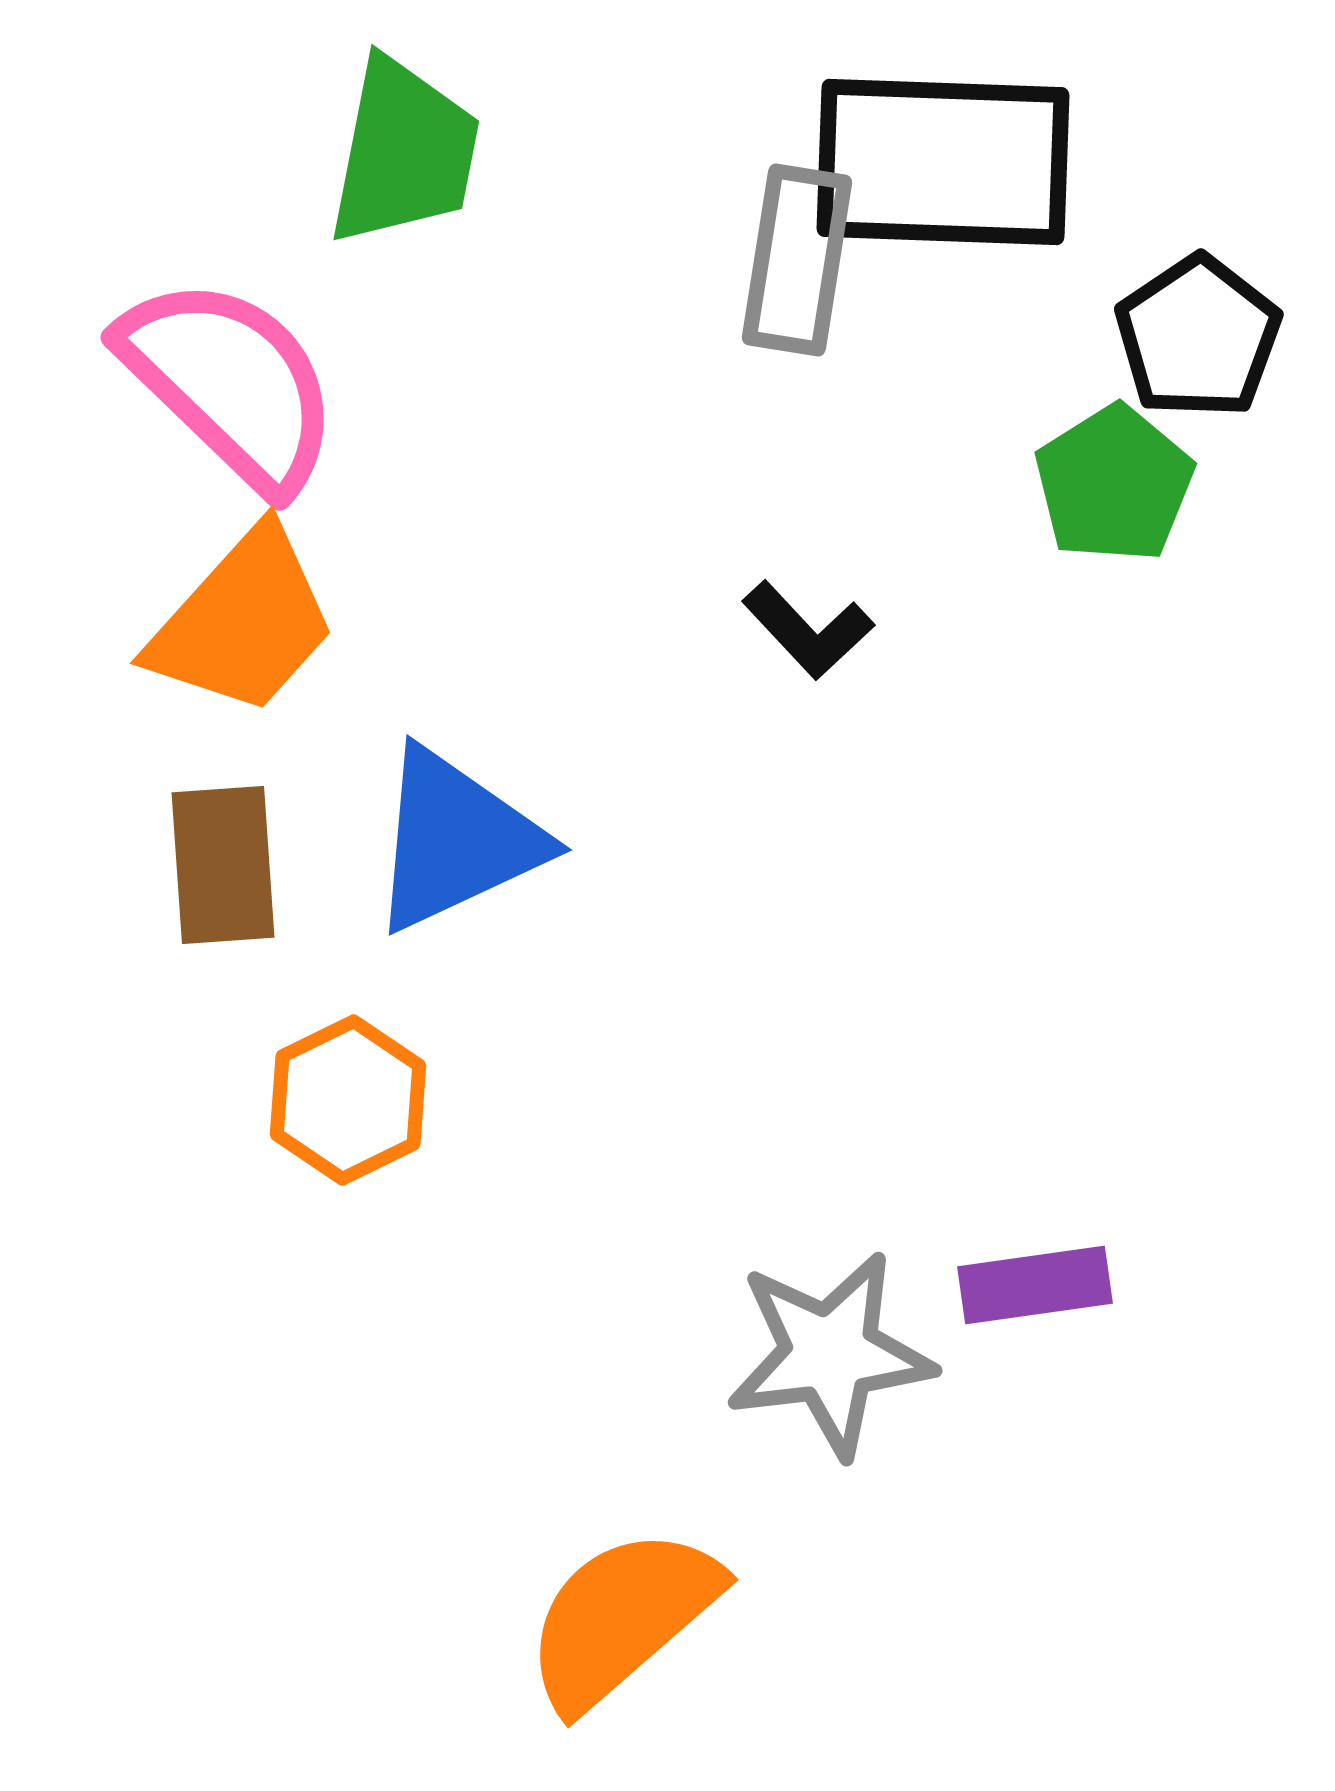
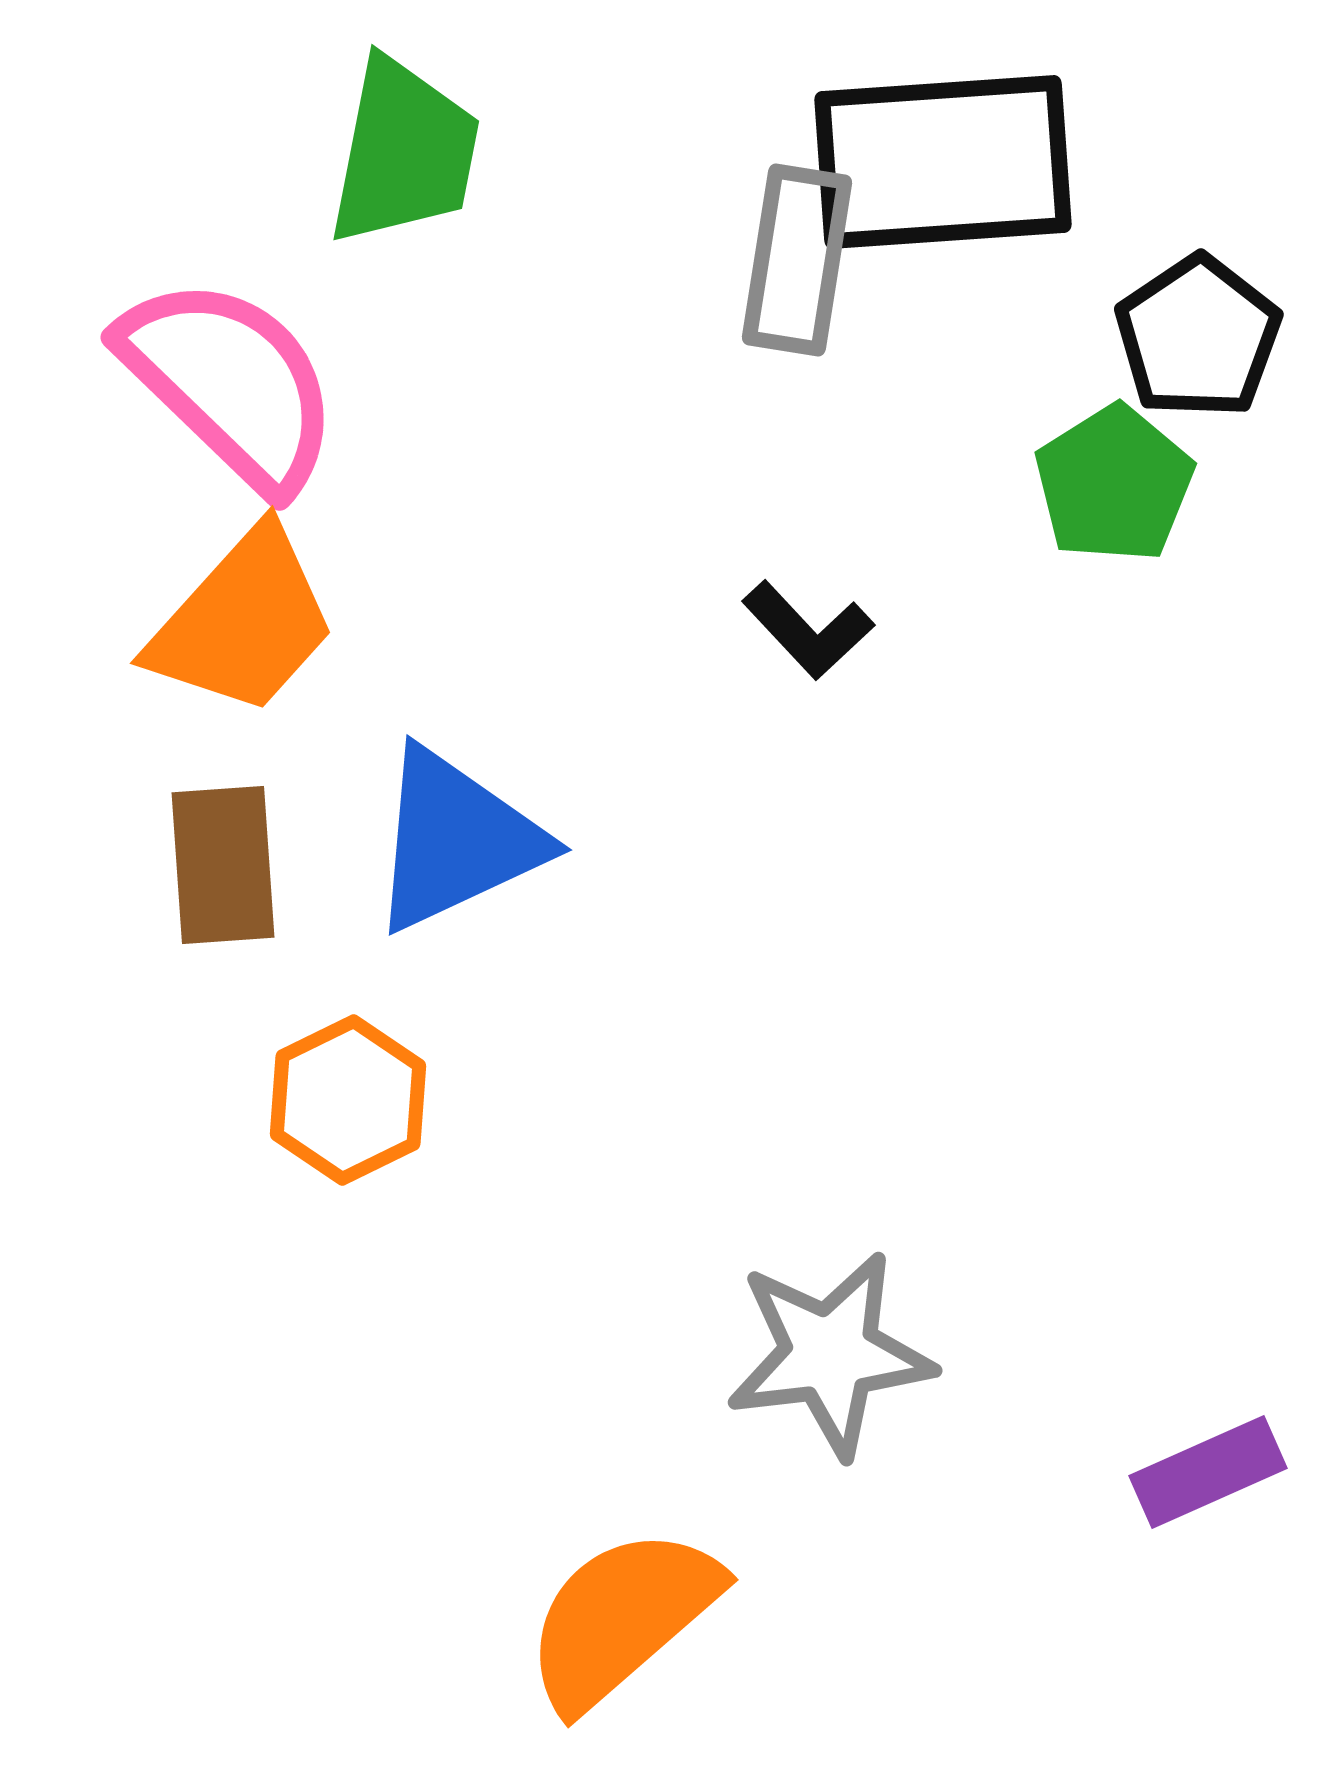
black rectangle: rotated 6 degrees counterclockwise
purple rectangle: moved 173 px right, 187 px down; rotated 16 degrees counterclockwise
